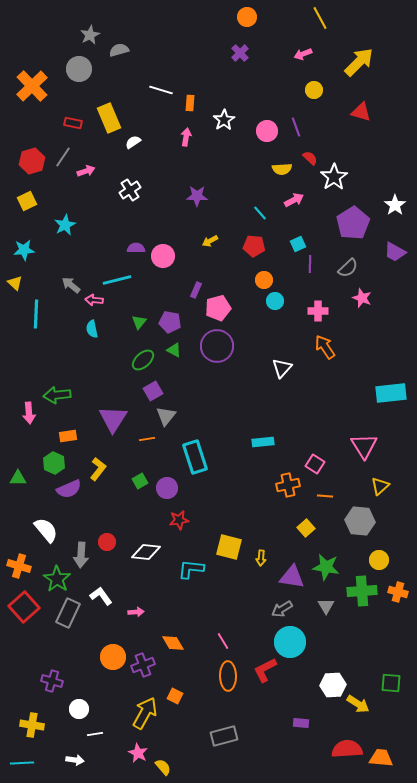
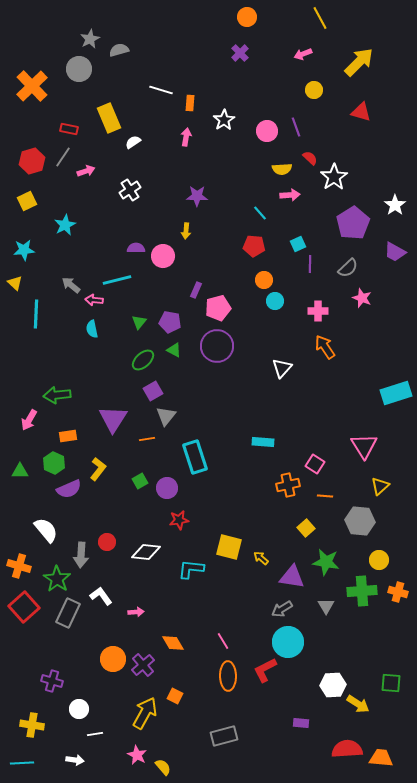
gray star at (90, 35): moved 4 px down
red rectangle at (73, 123): moved 4 px left, 6 px down
pink arrow at (294, 200): moved 4 px left, 5 px up; rotated 24 degrees clockwise
yellow arrow at (210, 241): moved 24 px left, 10 px up; rotated 56 degrees counterclockwise
cyan rectangle at (391, 393): moved 5 px right; rotated 12 degrees counterclockwise
pink arrow at (29, 413): moved 7 px down; rotated 35 degrees clockwise
cyan rectangle at (263, 442): rotated 10 degrees clockwise
green triangle at (18, 478): moved 2 px right, 7 px up
yellow arrow at (261, 558): rotated 126 degrees clockwise
green star at (326, 567): moved 5 px up
cyan circle at (290, 642): moved 2 px left
orange circle at (113, 657): moved 2 px down
purple cross at (143, 665): rotated 20 degrees counterclockwise
pink star at (138, 753): moved 1 px left, 2 px down
